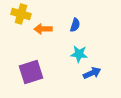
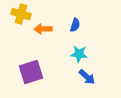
blue arrow: moved 5 px left, 4 px down; rotated 66 degrees clockwise
